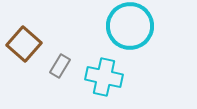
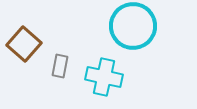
cyan circle: moved 3 px right
gray rectangle: rotated 20 degrees counterclockwise
